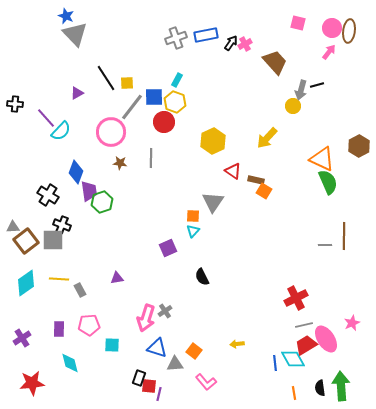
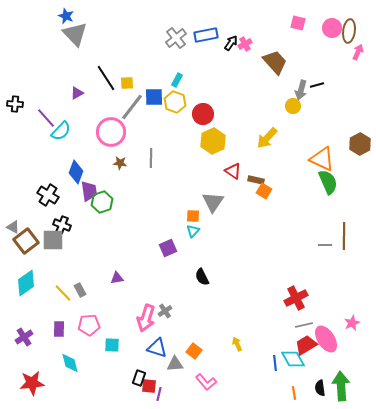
gray cross at (176, 38): rotated 20 degrees counterclockwise
pink arrow at (329, 52): moved 29 px right; rotated 14 degrees counterclockwise
red circle at (164, 122): moved 39 px right, 8 px up
brown hexagon at (359, 146): moved 1 px right, 2 px up
gray triangle at (13, 227): rotated 32 degrees clockwise
yellow line at (59, 279): moved 4 px right, 14 px down; rotated 42 degrees clockwise
purple cross at (22, 338): moved 2 px right, 1 px up
yellow arrow at (237, 344): rotated 72 degrees clockwise
